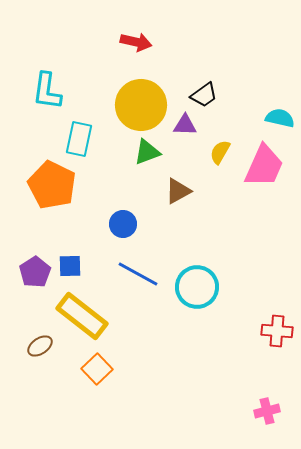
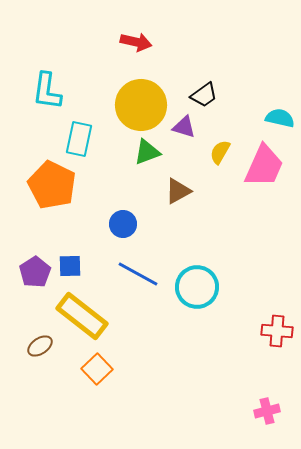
purple triangle: moved 1 px left, 2 px down; rotated 15 degrees clockwise
